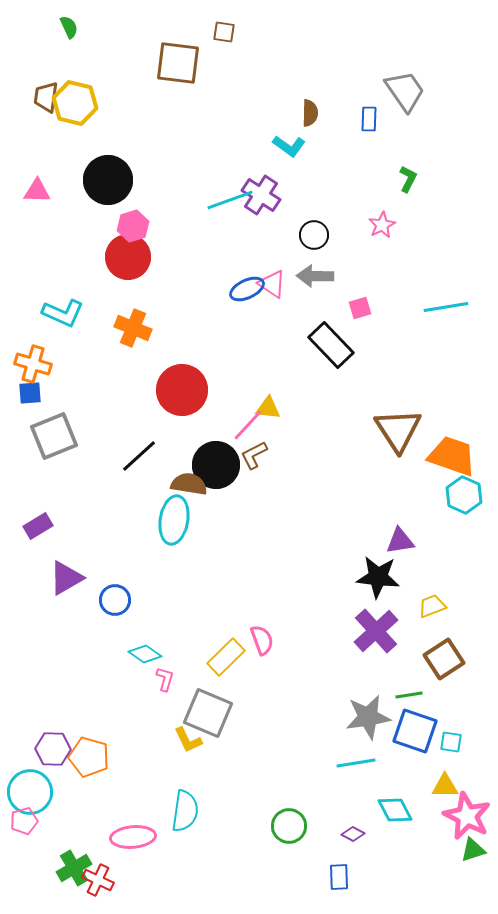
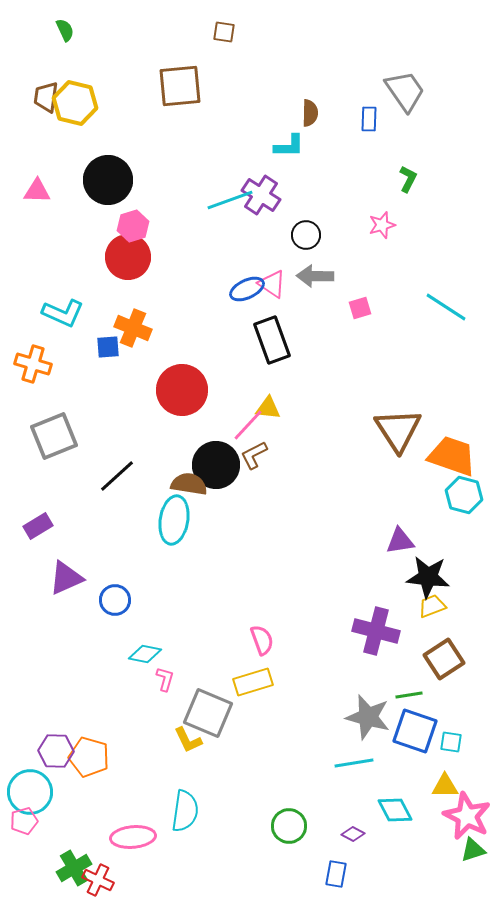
green semicircle at (69, 27): moved 4 px left, 3 px down
brown square at (178, 63): moved 2 px right, 23 px down; rotated 12 degrees counterclockwise
cyan L-shape at (289, 146): rotated 36 degrees counterclockwise
pink star at (382, 225): rotated 12 degrees clockwise
black circle at (314, 235): moved 8 px left
cyan line at (446, 307): rotated 42 degrees clockwise
black rectangle at (331, 345): moved 59 px left, 5 px up; rotated 24 degrees clockwise
blue square at (30, 393): moved 78 px right, 46 px up
black line at (139, 456): moved 22 px left, 20 px down
cyan hexagon at (464, 495): rotated 9 degrees counterclockwise
black star at (378, 577): moved 50 px right
purple triangle at (66, 578): rotated 6 degrees clockwise
purple cross at (376, 631): rotated 33 degrees counterclockwise
cyan diamond at (145, 654): rotated 24 degrees counterclockwise
yellow rectangle at (226, 657): moved 27 px right, 25 px down; rotated 27 degrees clockwise
gray star at (368, 717): rotated 24 degrees clockwise
purple hexagon at (53, 749): moved 3 px right, 2 px down
cyan line at (356, 763): moved 2 px left
blue rectangle at (339, 877): moved 3 px left, 3 px up; rotated 12 degrees clockwise
